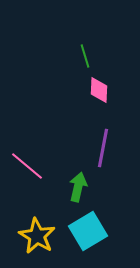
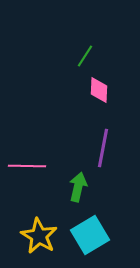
green line: rotated 50 degrees clockwise
pink line: rotated 39 degrees counterclockwise
cyan square: moved 2 px right, 4 px down
yellow star: moved 2 px right
